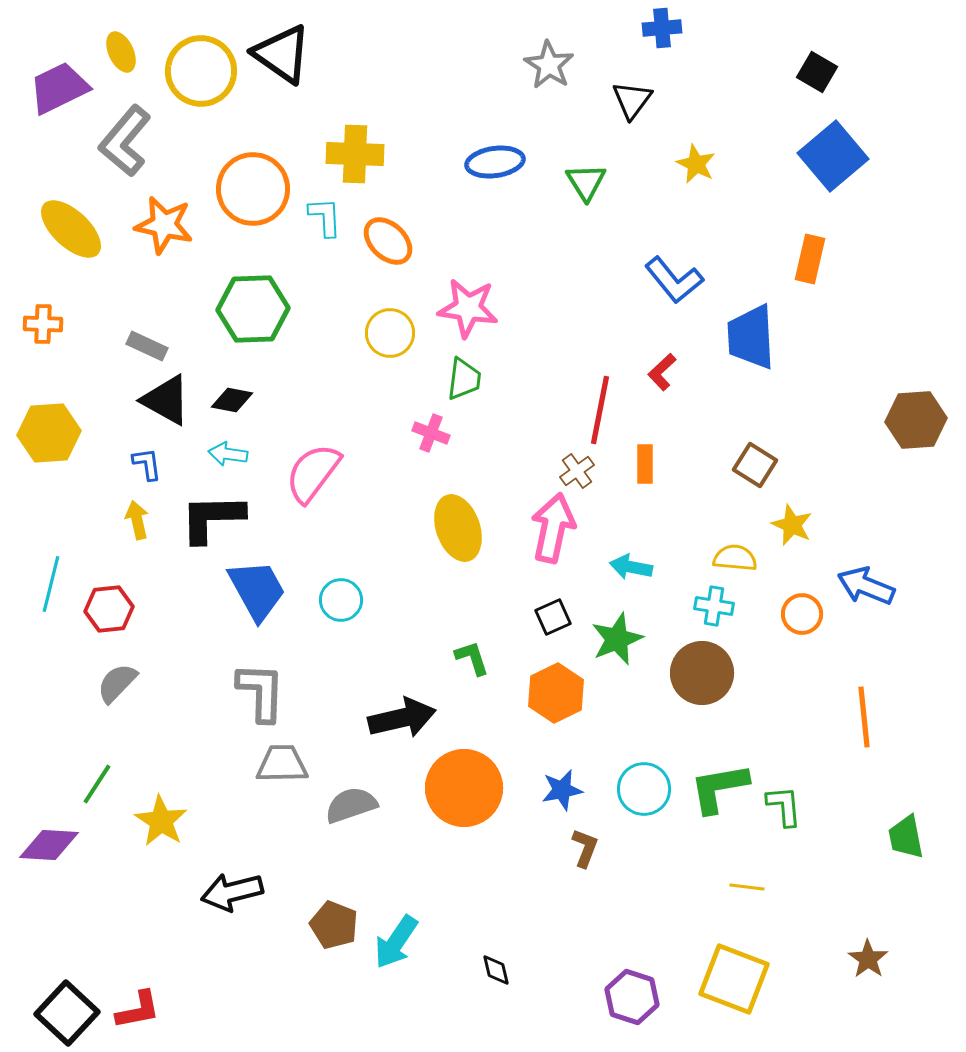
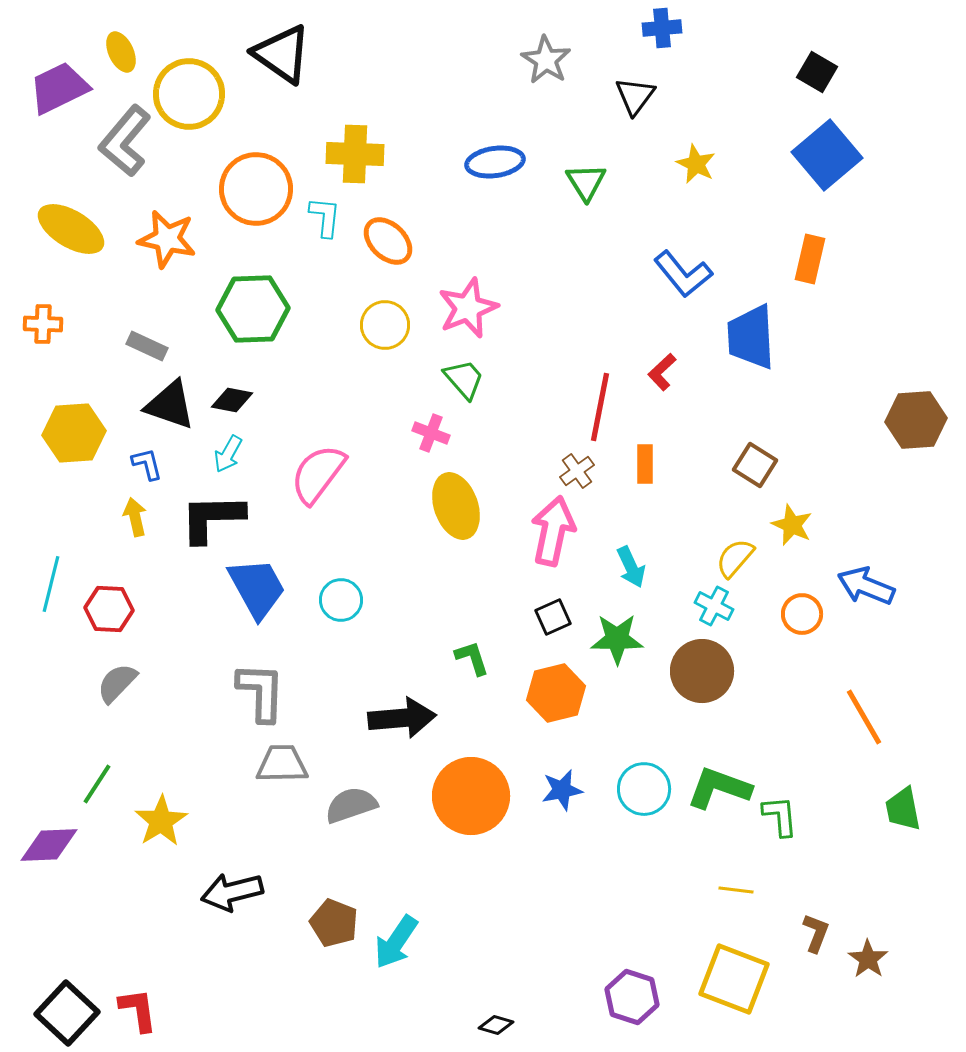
gray star at (549, 65): moved 3 px left, 5 px up
yellow circle at (201, 71): moved 12 px left, 23 px down
black triangle at (632, 100): moved 3 px right, 4 px up
blue square at (833, 156): moved 6 px left, 1 px up
orange circle at (253, 189): moved 3 px right
cyan L-shape at (325, 217): rotated 9 degrees clockwise
orange star at (164, 225): moved 3 px right, 14 px down
yellow ellipse at (71, 229): rotated 12 degrees counterclockwise
blue L-shape at (674, 280): moved 9 px right, 6 px up
pink star at (468, 308): rotated 30 degrees counterclockwise
yellow circle at (390, 333): moved 5 px left, 8 px up
green trapezoid at (464, 379): rotated 48 degrees counterclockwise
black triangle at (166, 400): moved 4 px right, 5 px down; rotated 10 degrees counterclockwise
red line at (600, 410): moved 3 px up
yellow hexagon at (49, 433): moved 25 px right
cyan arrow at (228, 454): rotated 69 degrees counterclockwise
blue L-shape at (147, 464): rotated 6 degrees counterclockwise
pink semicircle at (313, 473): moved 5 px right, 1 px down
yellow arrow at (137, 520): moved 2 px left, 3 px up
yellow ellipse at (458, 528): moved 2 px left, 22 px up
pink arrow at (553, 528): moved 3 px down
yellow semicircle at (735, 558): rotated 54 degrees counterclockwise
cyan arrow at (631, 567): rotated 126 degrees counterclockwise
blue trapezoid at (257, 590): moved 2 px up
cyan cross at (714, 606): rotated 18 degrees clockwise
red hexagon at (109, 609): rotated 9 degrees clockwise
green star at (617, 639): rotated 22 degrees clockwise
brown circle at (702, 673): moved 2 px up
orange hexagon at (556, 693): rotated 12 degrees clockwise
orange line at (864, 717): rotated 24 degrees counterclockwise
black arrow at (402, 718): rotated 8 degrees clockwise
orange circle at (464, 788): moved 7 px right, 8 px down
green L-shape at (719, 788): rotated 30 degrees clockwise
green L-shape at (784, 806): moved 4 px left, 10 px down
yellow star at (161, 821): rotated 8 degrees clockwise
green trapezoid at (906, 837): moved 3 px left, 28 px up
purple diamond at (49, 845): rotated 6 degrees counterclockwise
brown L-shape at (585, 848): moved 231 px right, 85 px down
yellow line at (747, 887): moved 11 px left, 3 px down
brown pentagon at (334, 925): moved 2 px up
black diamond at (496, 970): moved 55 px down; rotated 60 degrees counterclockwise
red L-shape at (138, 1010): rotated 87 degrees counterclockwise
